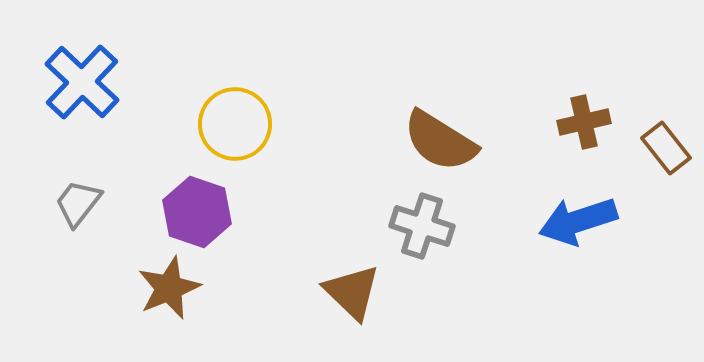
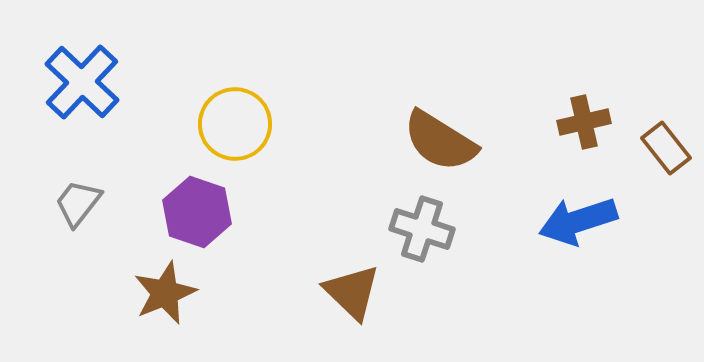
gray cross: moved 3 px down
brown star: moved 4 px left, 5 px down
